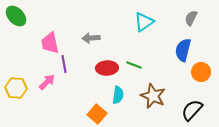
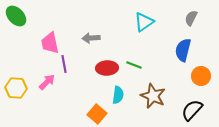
orange circle: moved 4 px down
